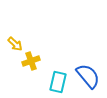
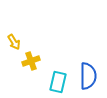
yellow arrow: moved 1 px left, 2 px up; rotated 14 degrees clockwise
blue semicircle: rotated 40 degrees clockwise
